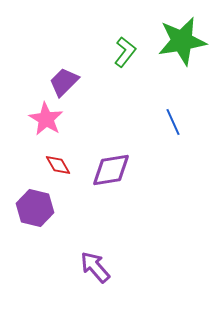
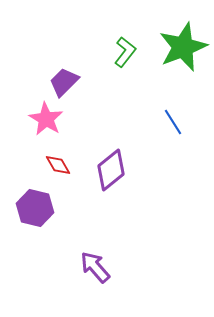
green star: moved 1 px right, 6 px down; rotated 12 degrees counterclockwise
blue line: rotated 8 degrees counterclockwise
purple diamond: rotated 30 degrees counterclockwise
